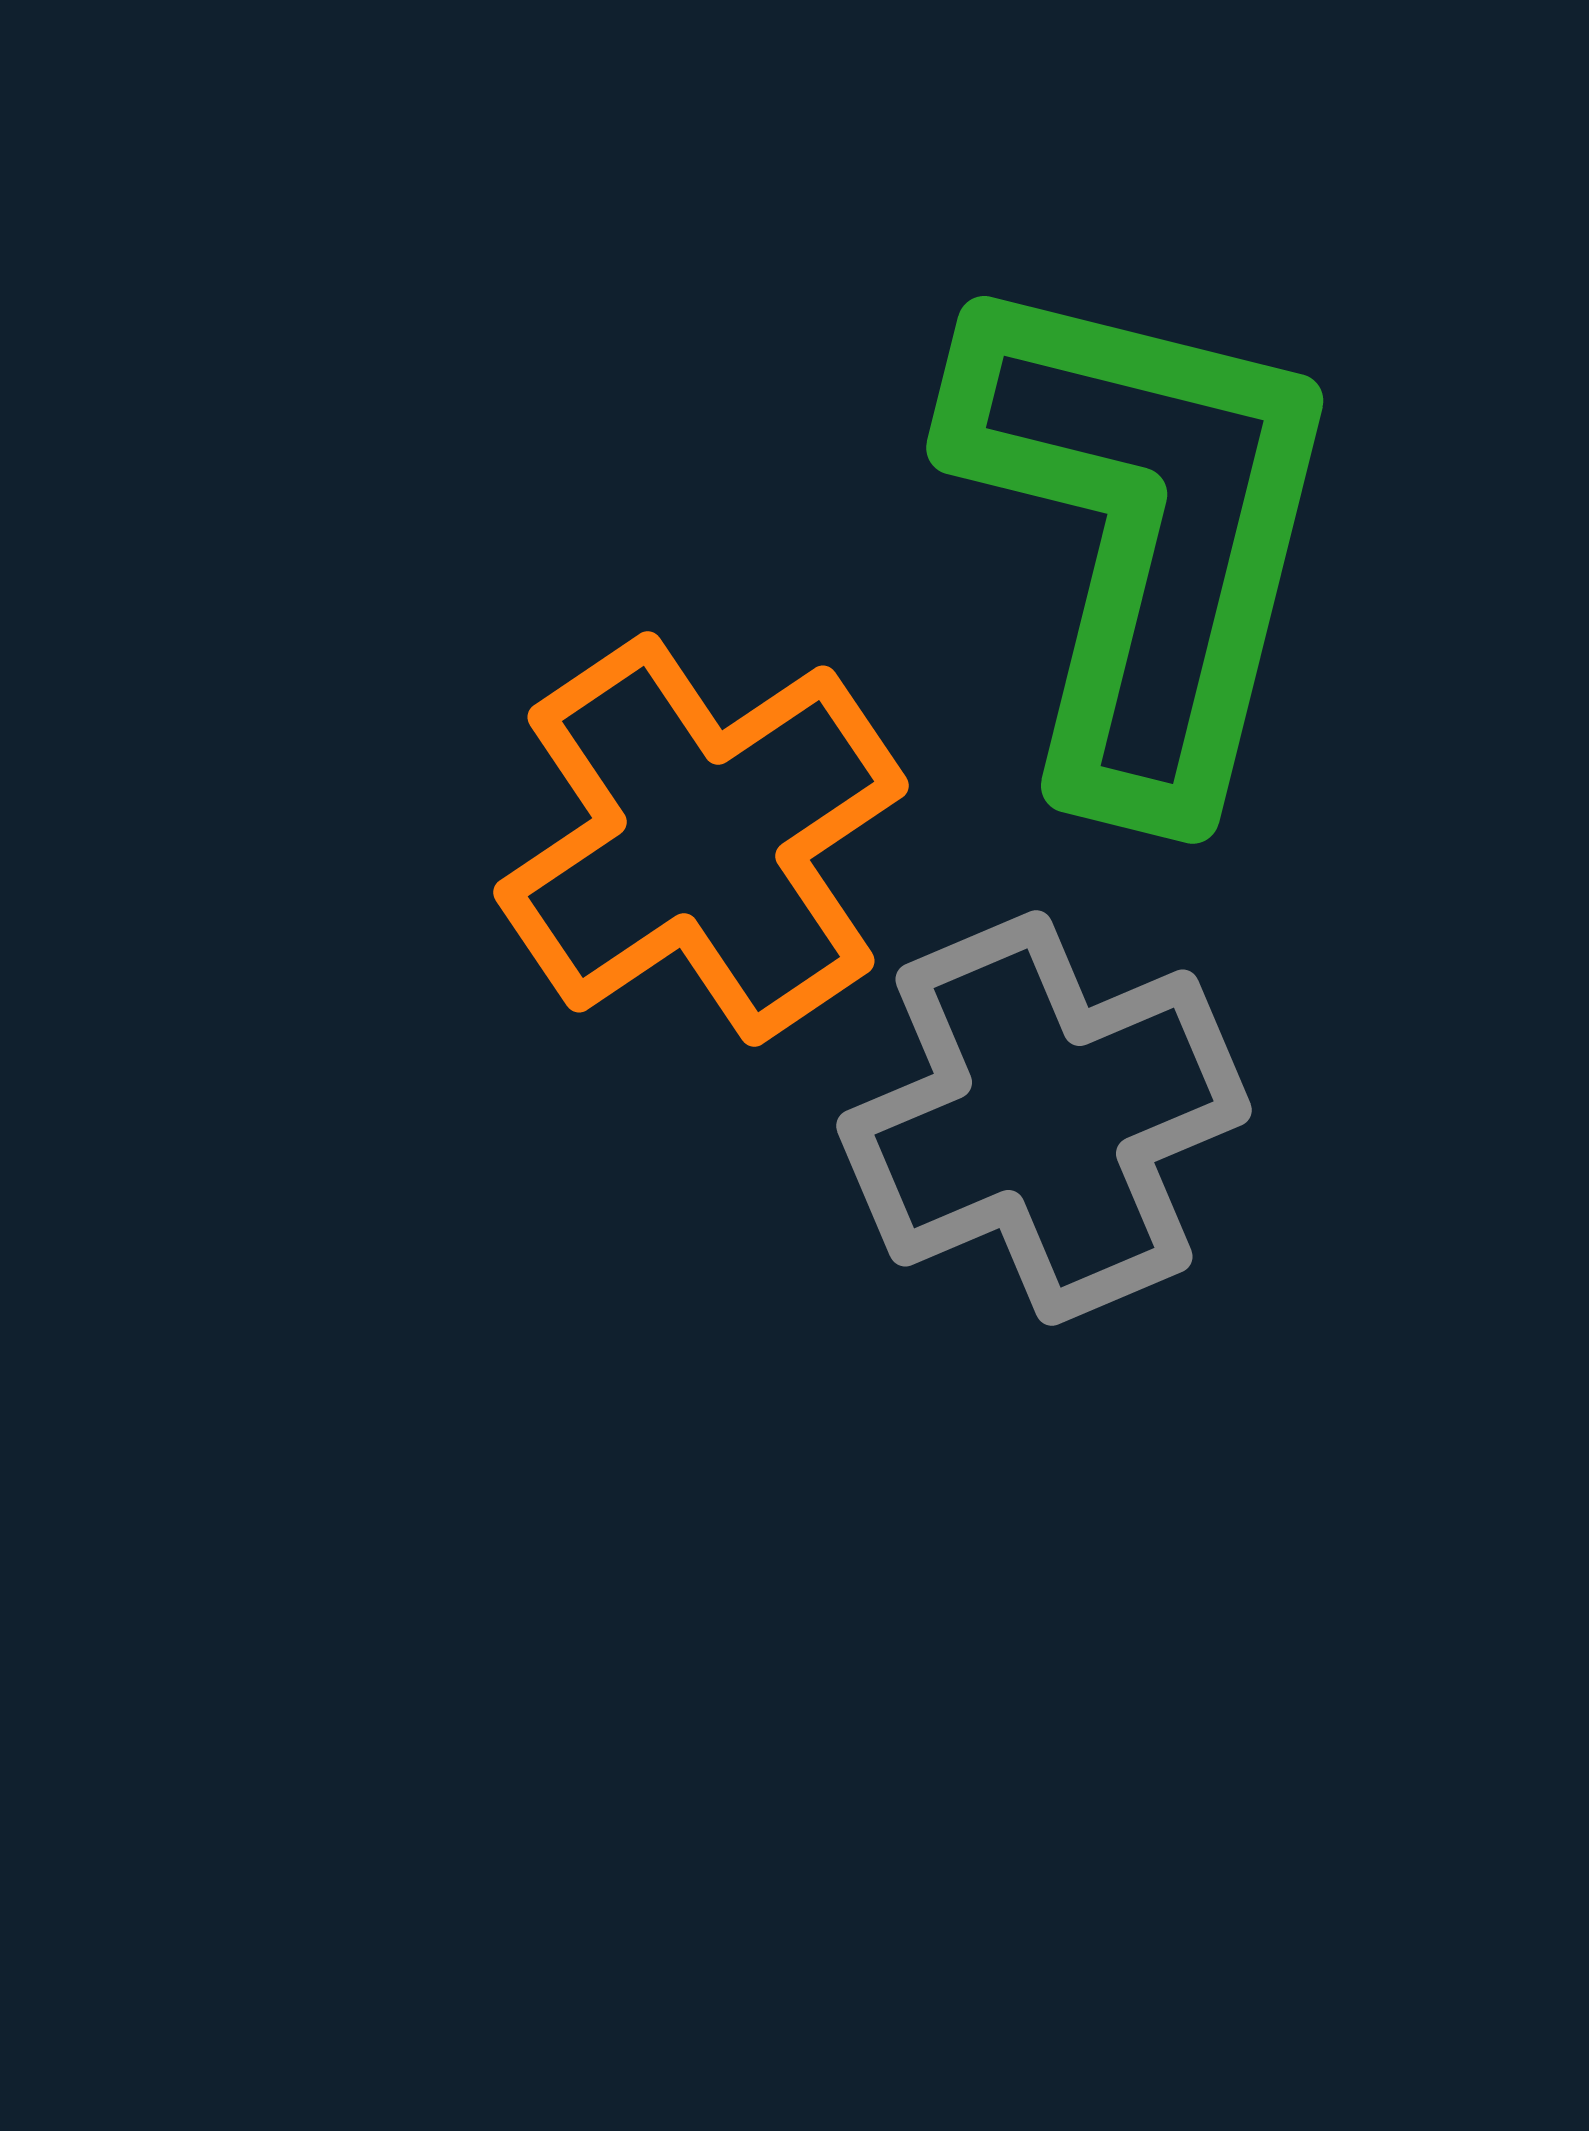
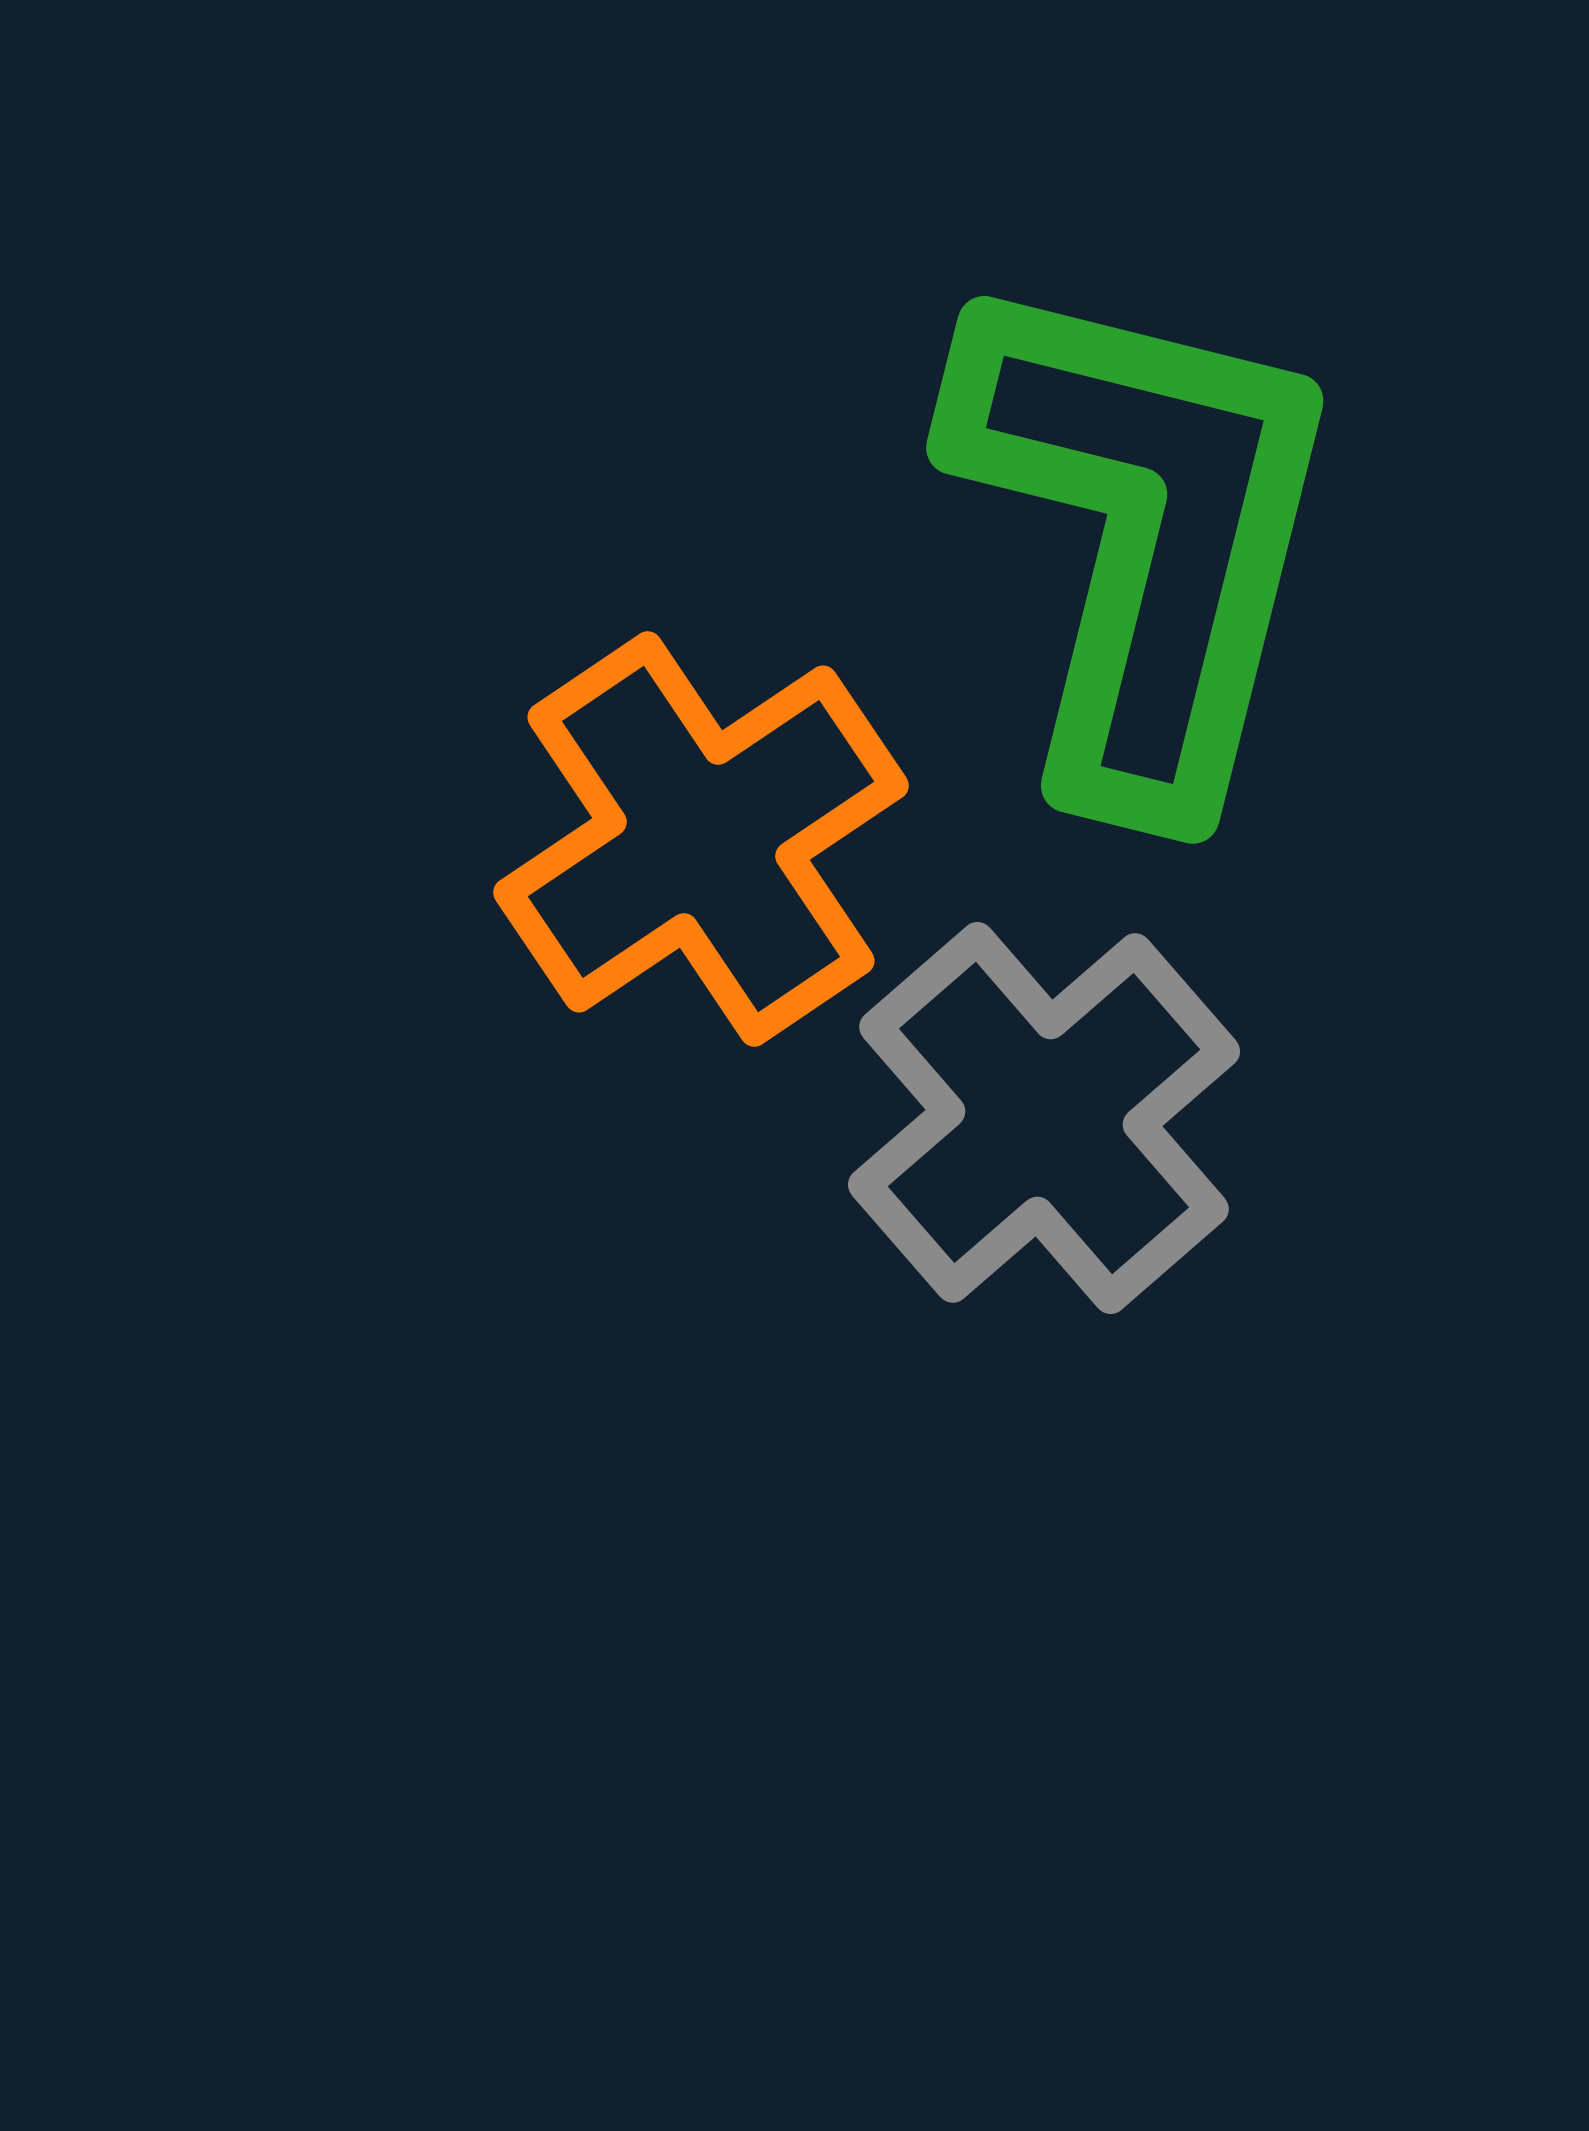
gray cross: rotated 18 degrees counterclockwise
